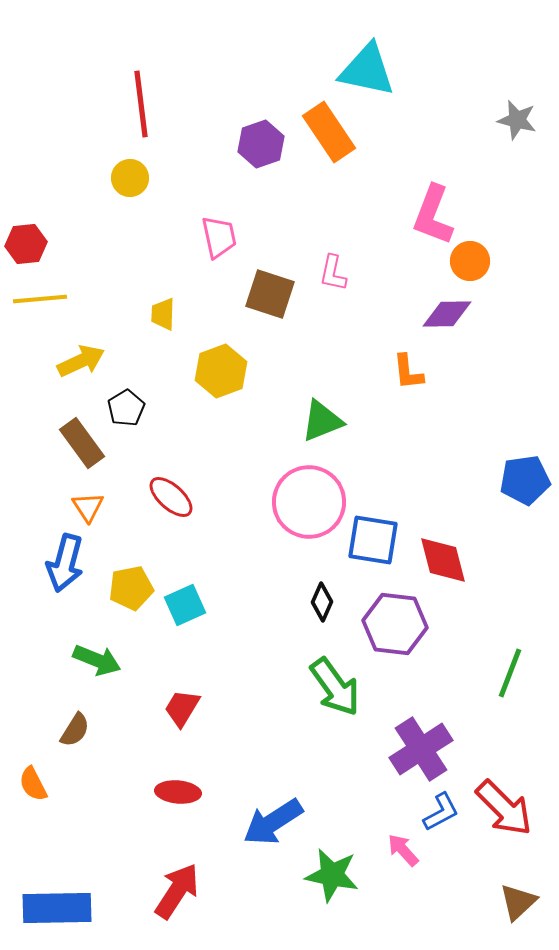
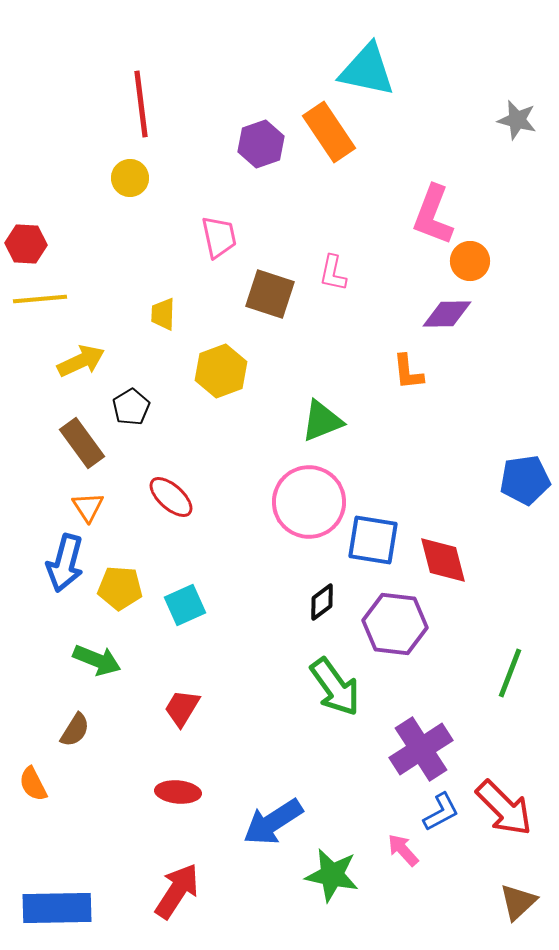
red hexagon at (26, 244): rotated 9 degrees clockwise
black pentagon at (126, 408): moved 5 px right, 1 px up
yellow pentagon at (131, 588): moved 11 px left; rotated 15 degrees clockwise
black diamond at (322, 602): rotated 30 degrees clockwise
